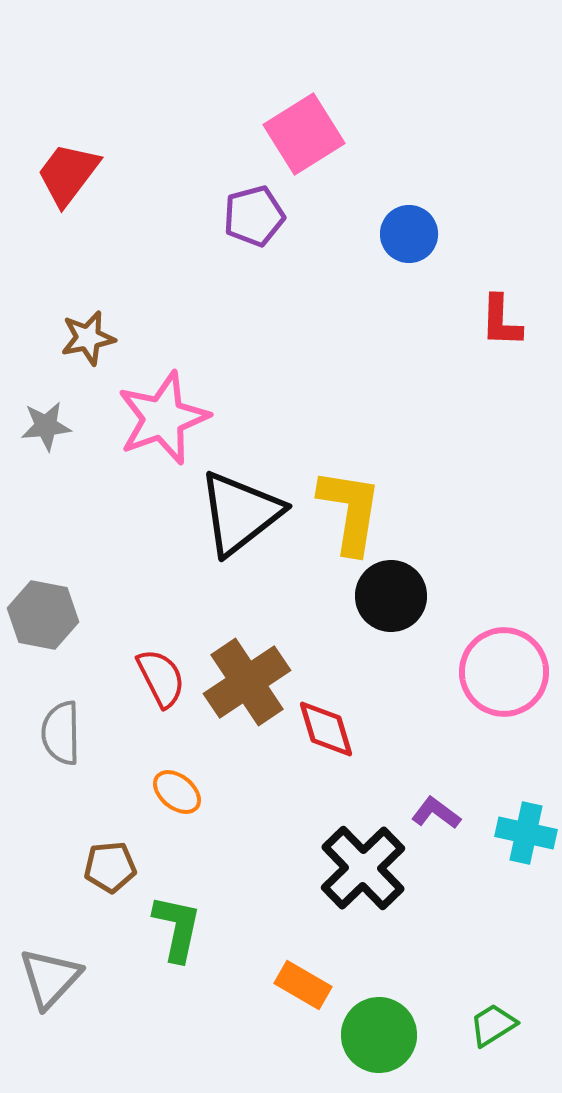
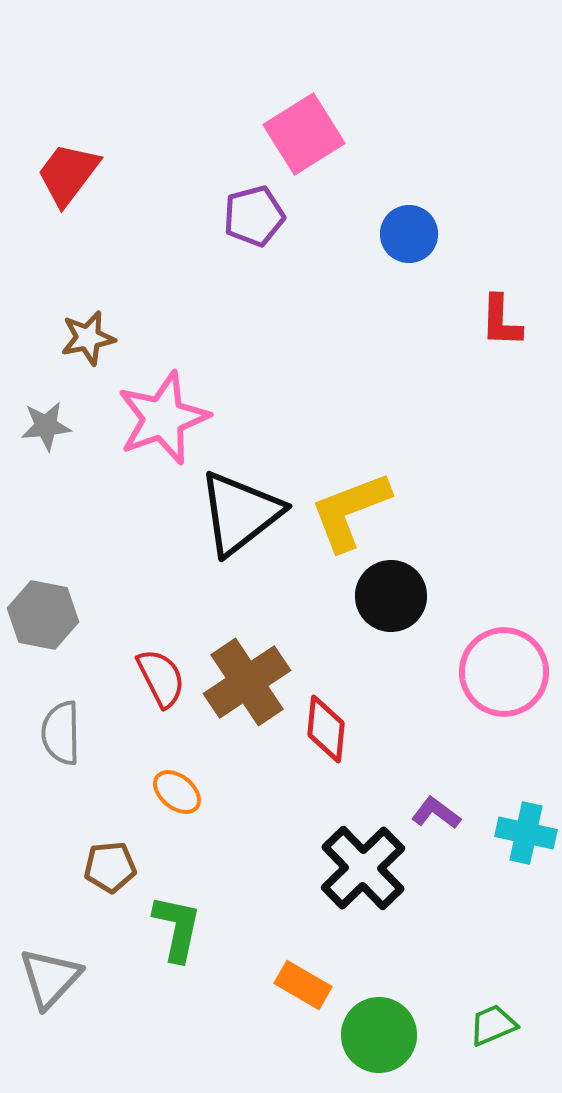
yellow L-shape: rotated 120 degrees counterclockwise
red diamond: rotated 22 degrees clockwise
green trapezoid: rotated 9 degrees clockwise
